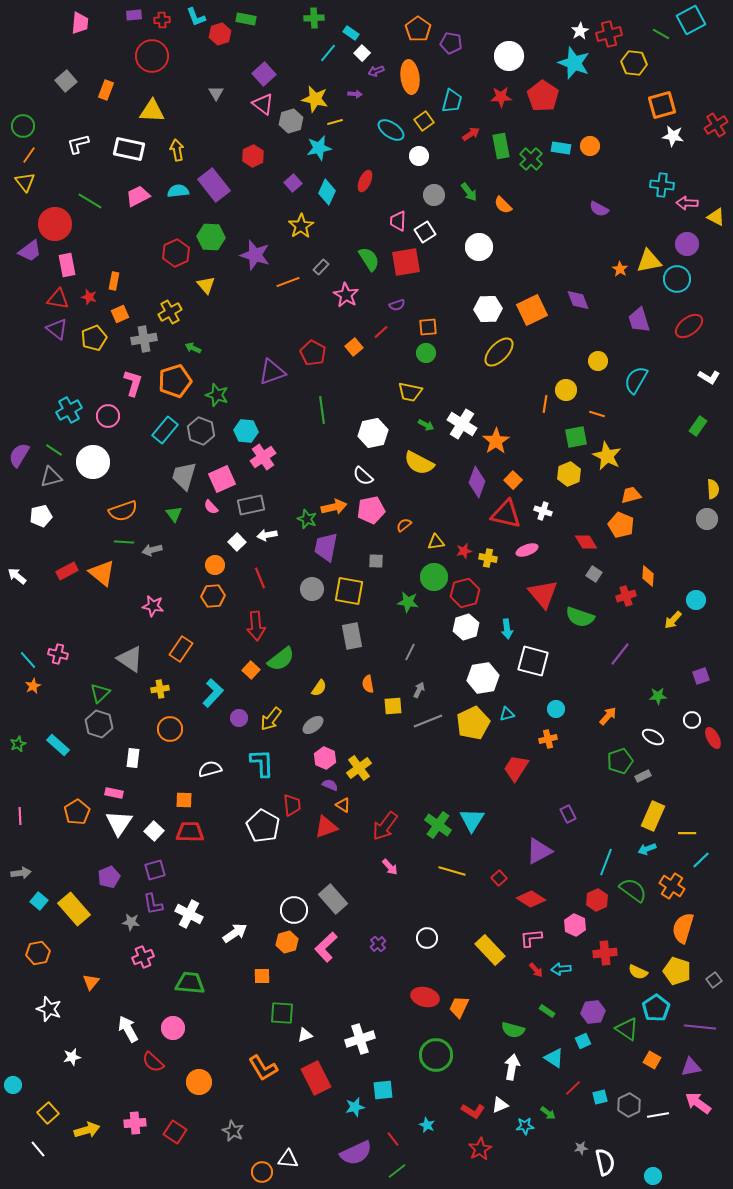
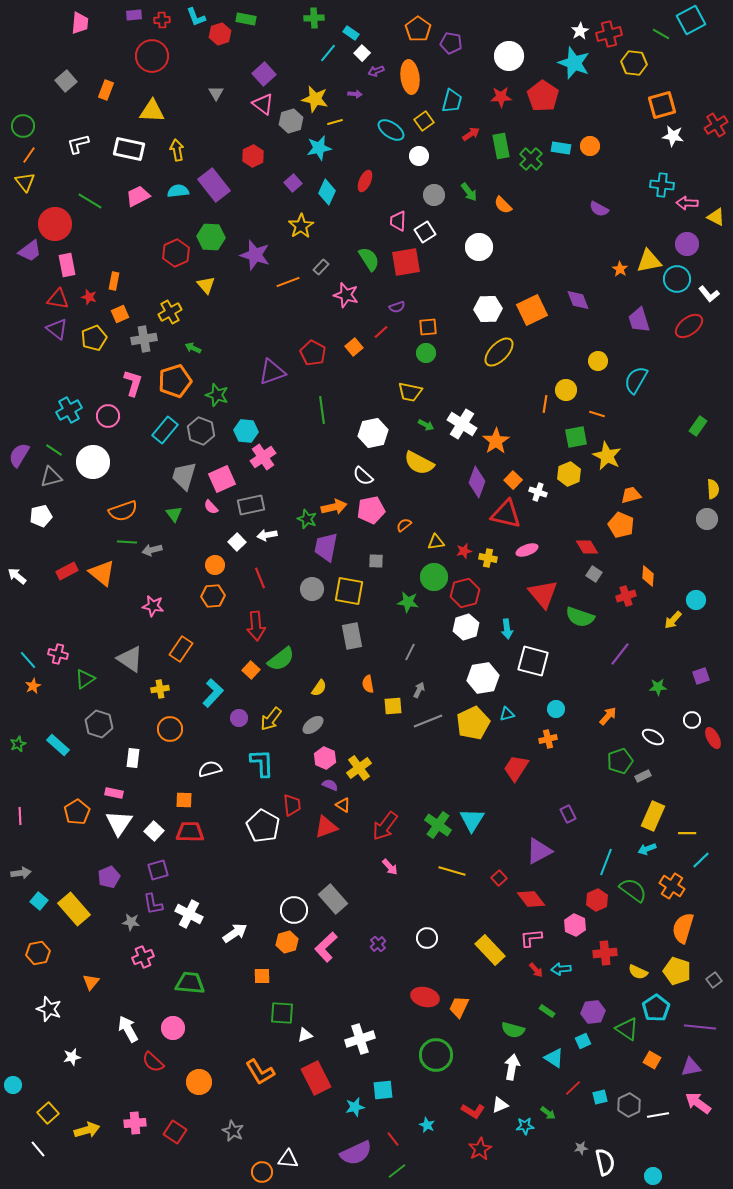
pink star at (346, 295): rotated 15 degrees counterclockwise
purple semicircle at (397, 305): moved 2 px down
white L-shape at (709, 377): moved 83 px up; rotated 20 degrees clockwise
white cross at (543, 511): moved 5 px left, 19 px up
green line at (124, 542): moved 3 px right
red diamond at (586, 542): moved 1 px right, 5 px down
green triangle at (100, 693): moved 15 px left, 14 px up; rotated 10 degrees clockwise
green star at (658, 696): moved 9 px up
purple square at (155, 870): moved 3 px right
red diamond at (531, 899): rotated 20 degrees clockwise
orange L-shape at (263, 1068): moved 3 px left, 4 px down
